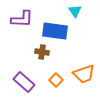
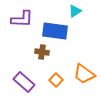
cyan triangle: rotated 32 degrees clockwise
orange trapezoid: rotated 55 degrees clockwise
